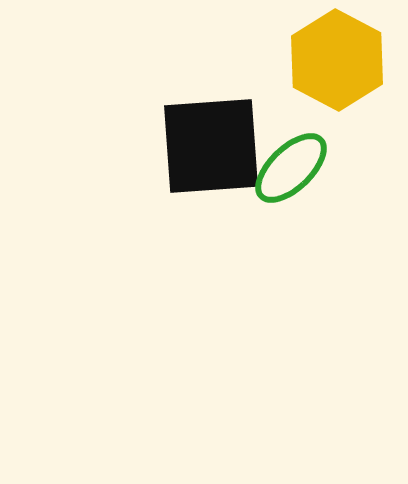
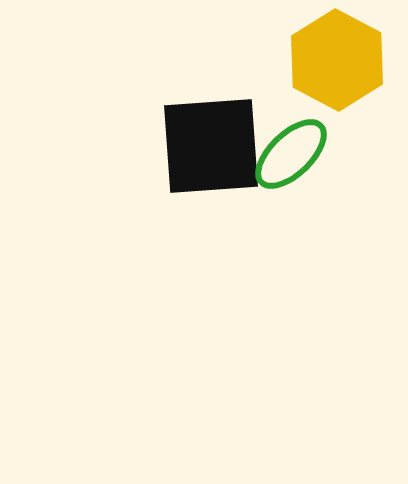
green ellipse: moved 14 px up
